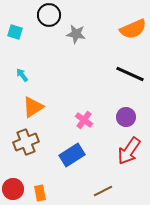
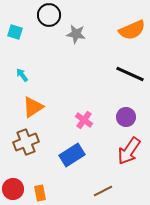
orange semicircle: moved 1 px left, 1 px down
